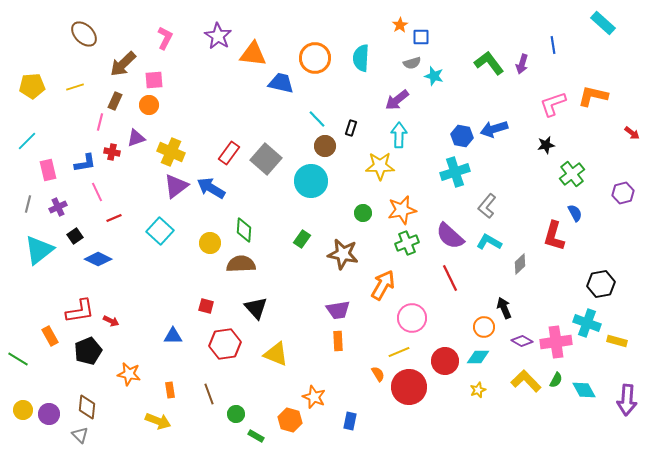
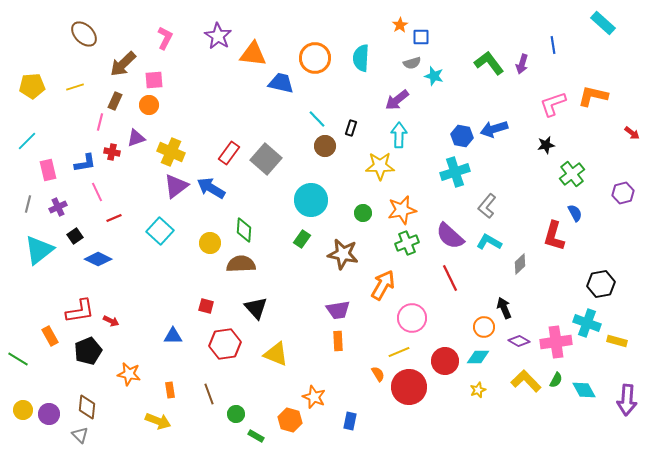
cyan circle at (311, 181): moved 19 px down
purple diamond at (522, 341): moved 3 px left
